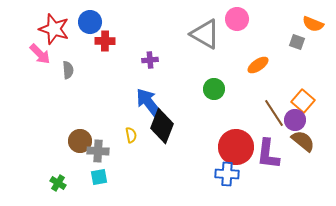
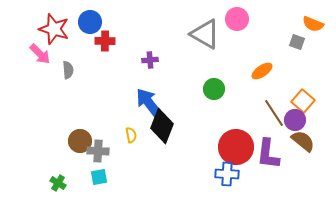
orange ellipse: moved 4 px right, 6 px down
